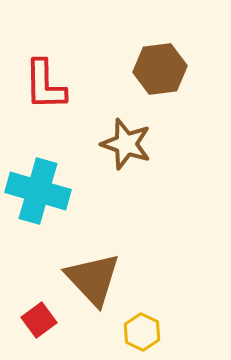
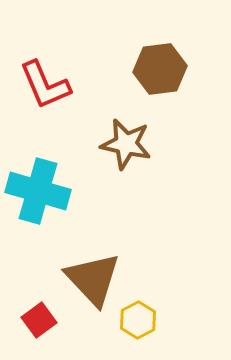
red L-shape: rotated 22 degrees counterclockwise
brown star: rotated 6 degrees counterclockwise
yellow hexagon: moved 4 px left, 12 px up; rotated 6 degrees clockwise
